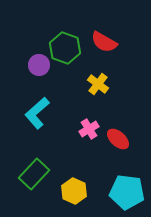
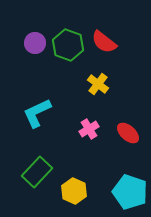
red semicircle: rotated 8 degrees clockwise
green hexagon: moved 3 px right, 3 px up
purple circle: moved 4 px left, 22 px up
cyan L-shape: rotated 16 degrees clockwise
red ellipse: moved 10 px right, 6 px up
green rectangle: moved 3 px right, 2 px up
cyan pentagon: moved 3 px right; rotated 12 degrees clockwise
